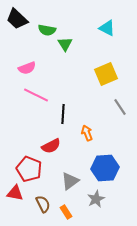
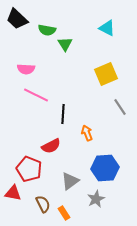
pink semicircle: moved 1 px left, 1 px down; rotated 24 degrees clockwise
red triangle: moved 2 px left
orange rectangle: moved 2 px left, 1 px down
